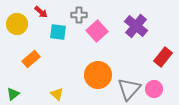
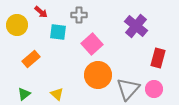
yellow circle: moved 1 px down
pink square: moved 5 px left, 13 px down
red rectangle: moved 5 px left, 1 px down; rotated 24 degrees counterclockwise
gray triangle: moved 1 px left
green triangle: moved 11 px right
